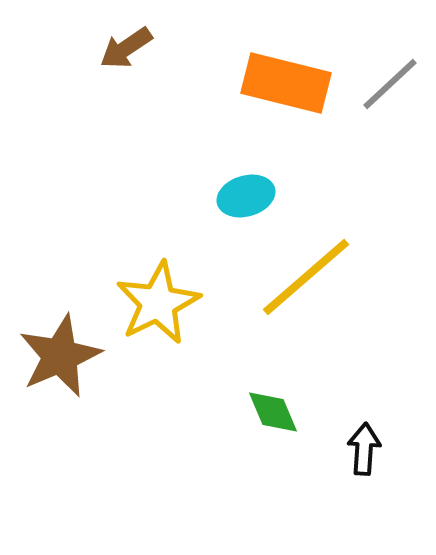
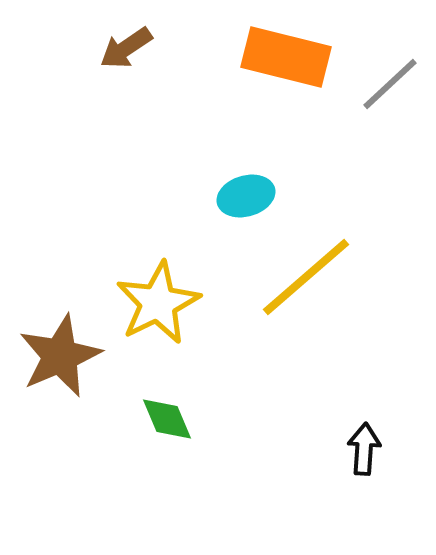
orange rectangle: moved 26 px up
green diamond: moved 106 px left, 7 px down
